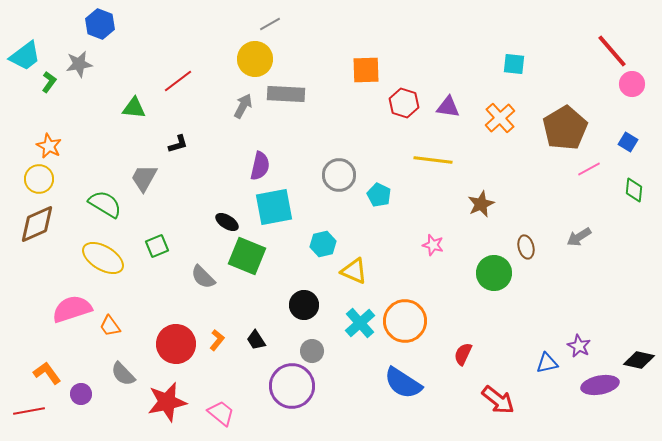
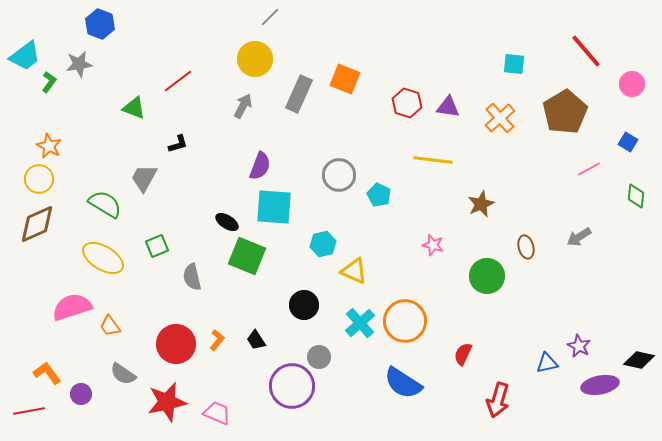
gray line at (270, 24): moved 7 px up; rotated 15 degrees counterclockwise
red line at (612, 51): moved 26 px left
orange square at (366, 70): moved 21 px left, 9 px down; rotated 24 degrees clockwise
gray rectangle at (286, 94): moved 13 px right; rotated 69 degrees counterclockwise
red hexagon at (404, 103): moved 3 px right
green triangle at (134, 108): rotated 15 degrees clockwise
brown pentagon at (565, 128): moved 16 px up
purple semicircle at (260, 166): rotated 8 degrees clockwise
green diamond at (634, 190): moved 2 px right, 6 px down
cyan square at (274, 207): rotated 15 degrees clockwise
green circle at (494, 273): moved 7 px left, 3 px down
gray semicircle at (203, 277): moved 11 px left; rotated 32 degrees clockwise
pink semicircle at (72, 309): moved 2 px up
gray circle at (312, 351): moved 7 px right, 6 px down
gray semicircle at (123, 374): rotated 12 degrees counterclockwise
red arrow at (498, 400): rotated 68 degrees clockwise
pink trapezoid at (221, 413): moved 4 px left; rotated 16 degrees counterclockwise
